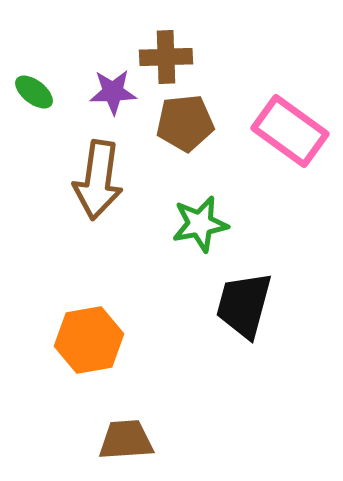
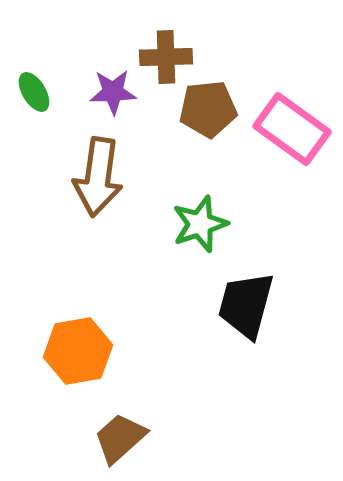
green ellipse: rotated 21 degrees clockwise
brown pentagon: moved 23 px right, 14 px up
pink rectangle: moved 2 px right, 2 px up
brown arrow: moved 3 px up
green star: rotated 8 degrees counterclockwise
black trapezoid: moved 2 px right
orange hexagon: moved 11 px left, 11 px down
brown trapezoid: moved 6 px left, 2 px up; rotated 38 degrees counterclockwise
